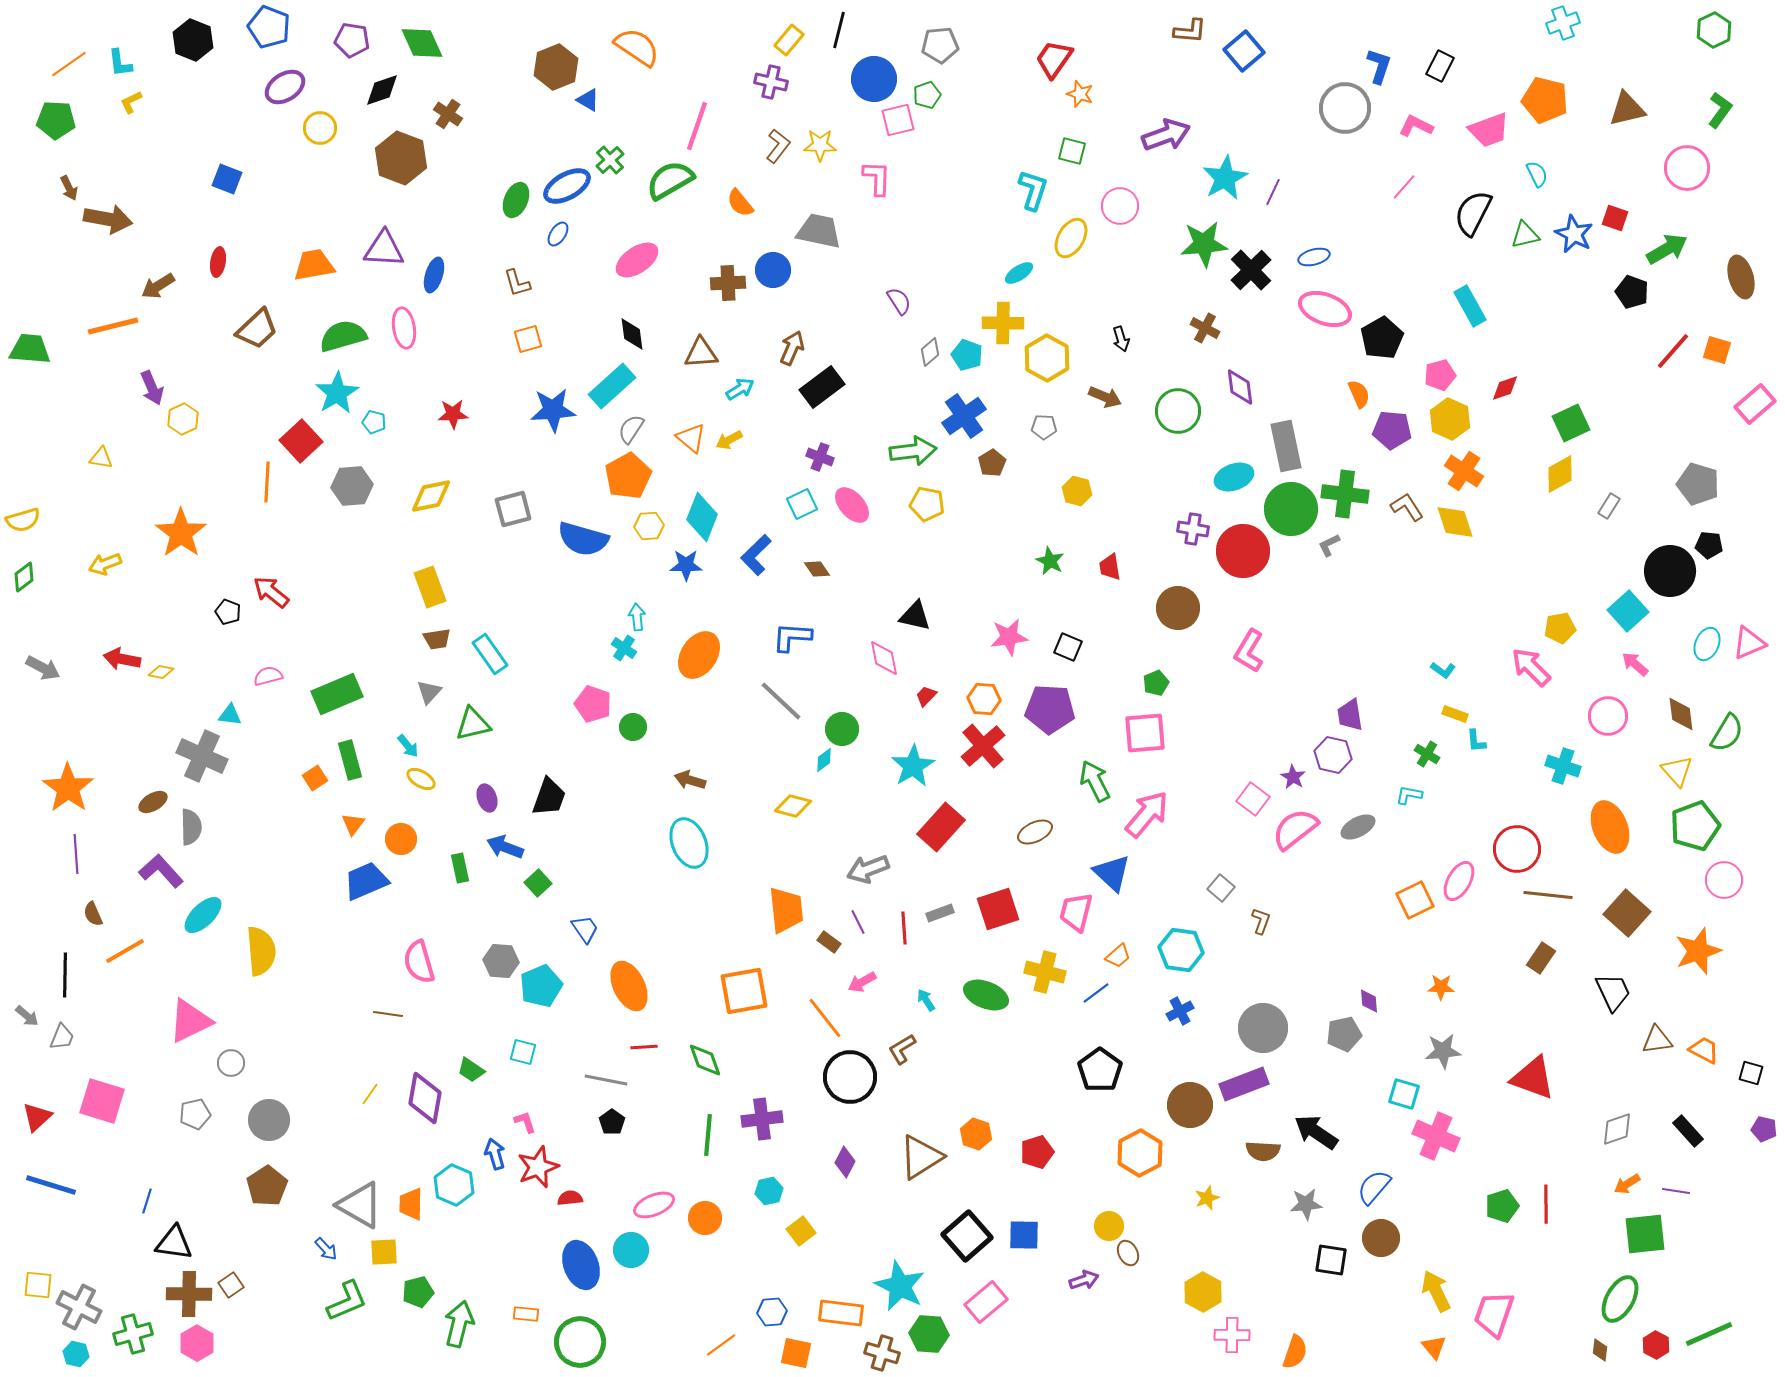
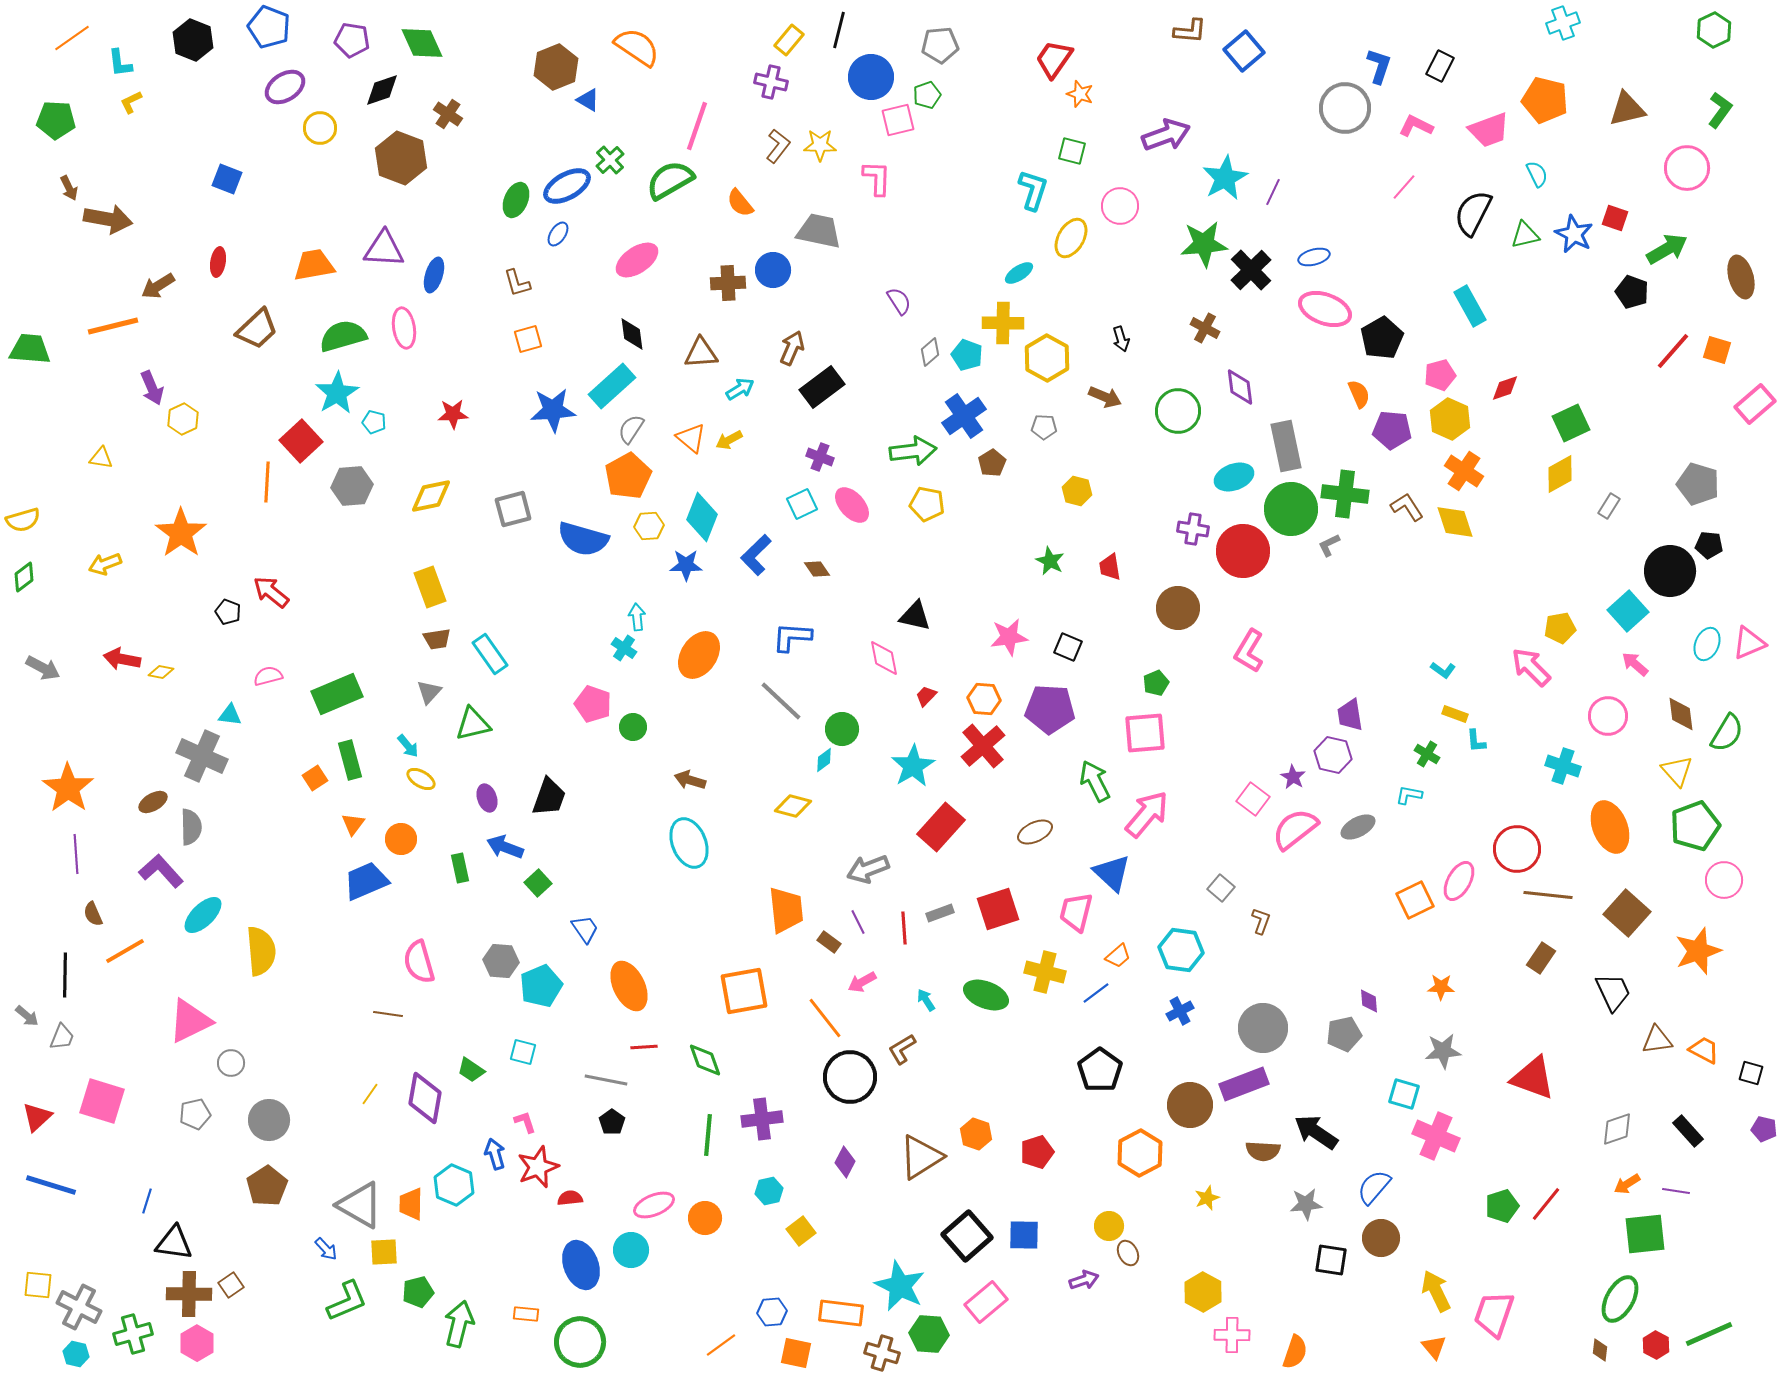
orange line at (69, 64): moved 3 px right, 26 px up
blue circle at (874, 79): moved 3 px left, 2 px up
red line at (1546, 1204): rotated 39 degrees clockwise
